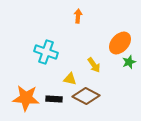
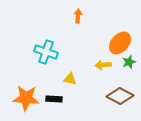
yellow arrow: moved 9 px right; rotated 119 degrees clockwise
brown diamond: moved 34 px right
